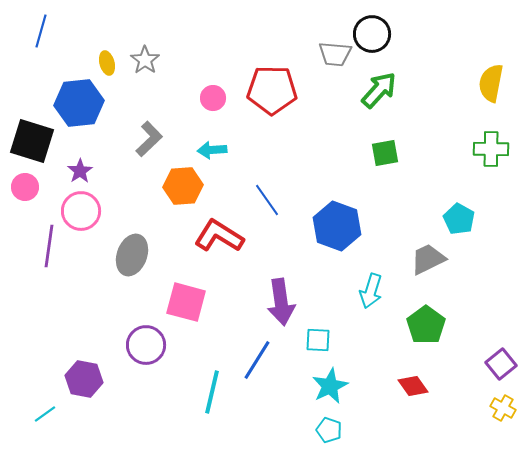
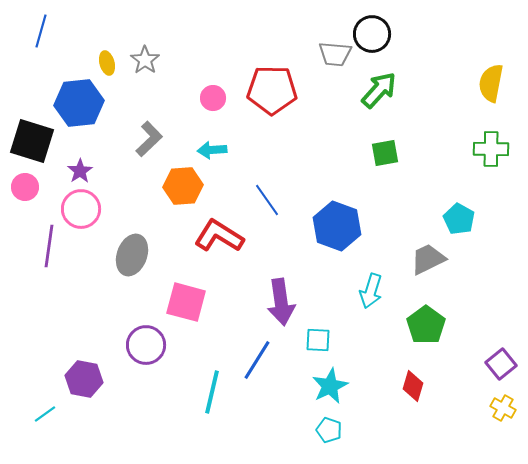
pink circle at (81, 211): moved 2 px up
red diamond at (413, 386): rotated 52 degrees clockwise
